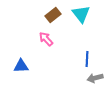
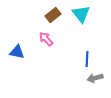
blue triangle: moved 4 px left, 14 px up; rotated 14 degrees clockwise
